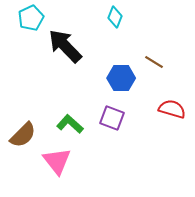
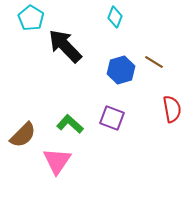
cyan pentagon: rotated 15 degrees counterclockwise
blue hexagon: moved 8 px up; rotated 16 degrees counterclockwise
red semicircle: rotated 64 degrees clockwise
pink triangle: rotated 12 degrees clockwise
